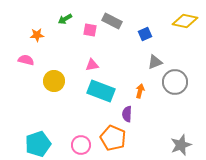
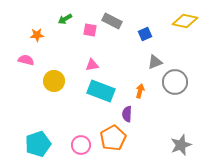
orange pentagon: rotated 20 degrees clockwise
